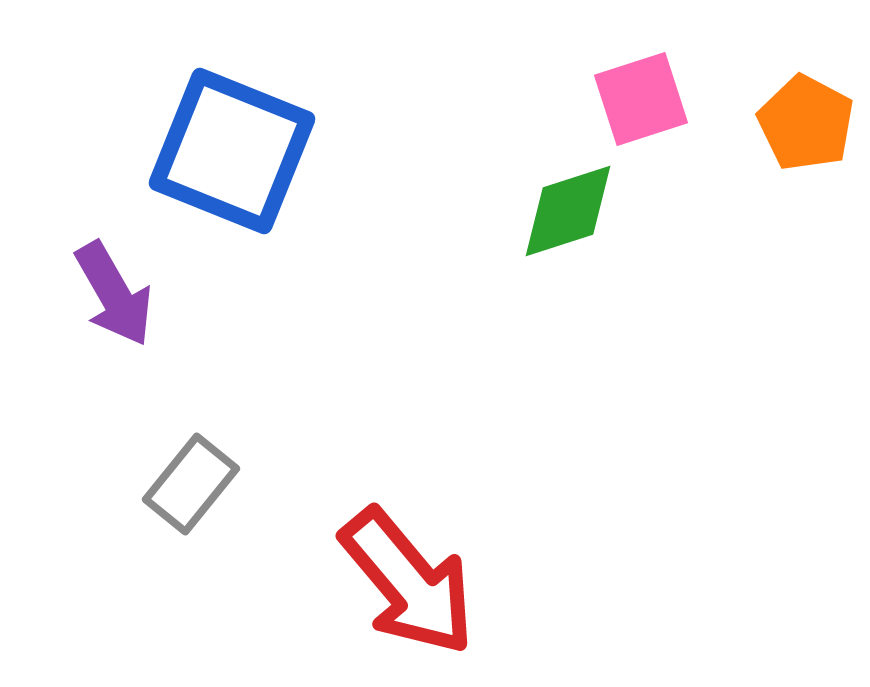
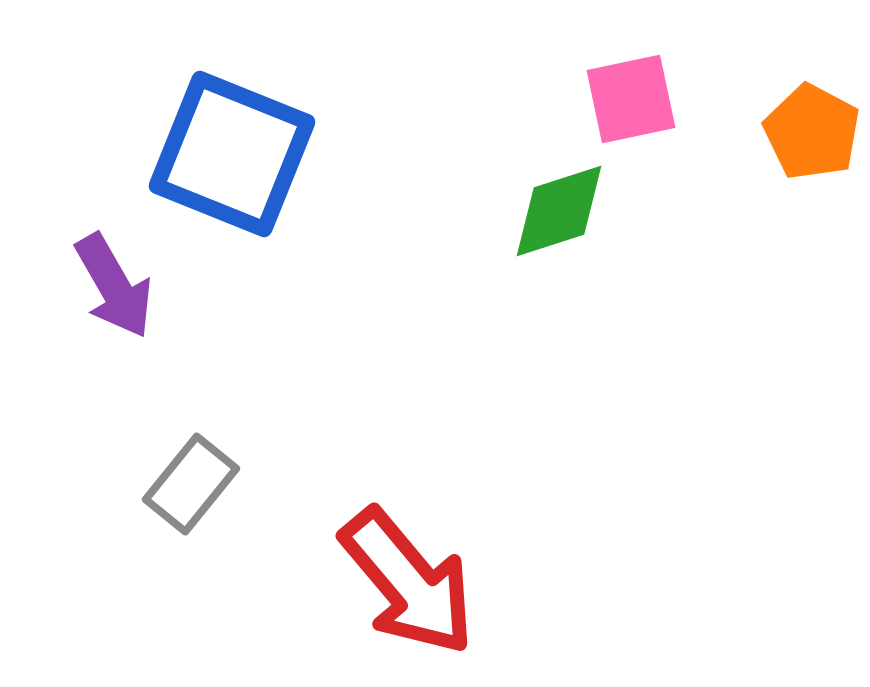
pink square: moved 10 px left; rotated 6 degrees clockwise
orange pentagon: moved 6 px right, 9 px down
blue square: moved 3 px down
green diamond: moved 9 px left
purple arrow: moved 8 px up
